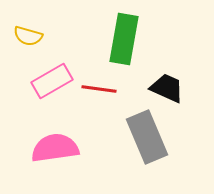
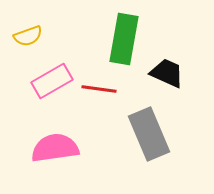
yellow semicircle: rotated 36 degrees counterclockwise
black trapezoid: moved 15 px up
gray rectangle: moved 2 px right, 3 px up
